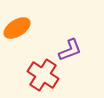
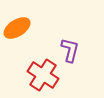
purple L-shape: rotated 55 degrees counterclockwise
